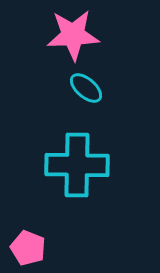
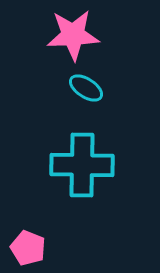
cyan ellipse: rotated 8 degrees counterclockwise
cyan cross: moved 5 px right
